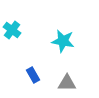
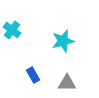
cyan star: rotated 25 degrees counterclockwise
